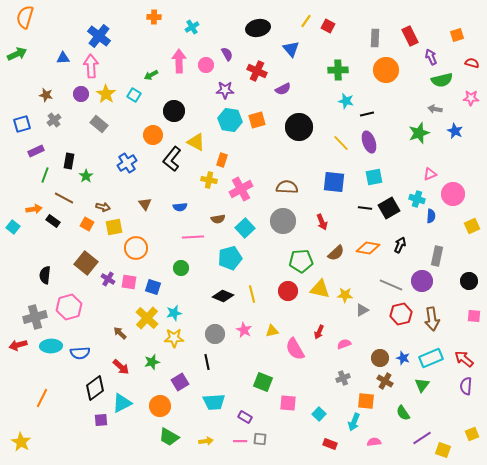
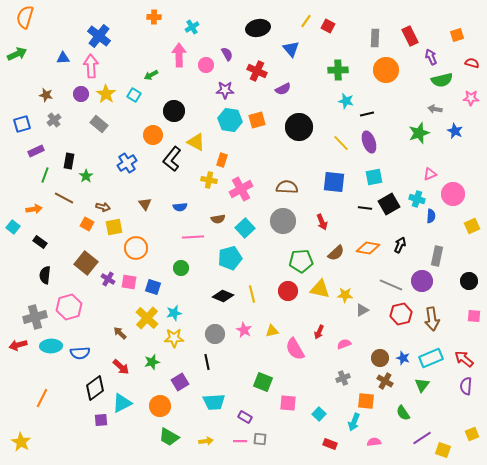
pink arrow at (179, 61): moved 6 px up
black square at (389, 208): moved 4 px up
black rectangle at (53, 221): moved 13 px left, 21 px down
